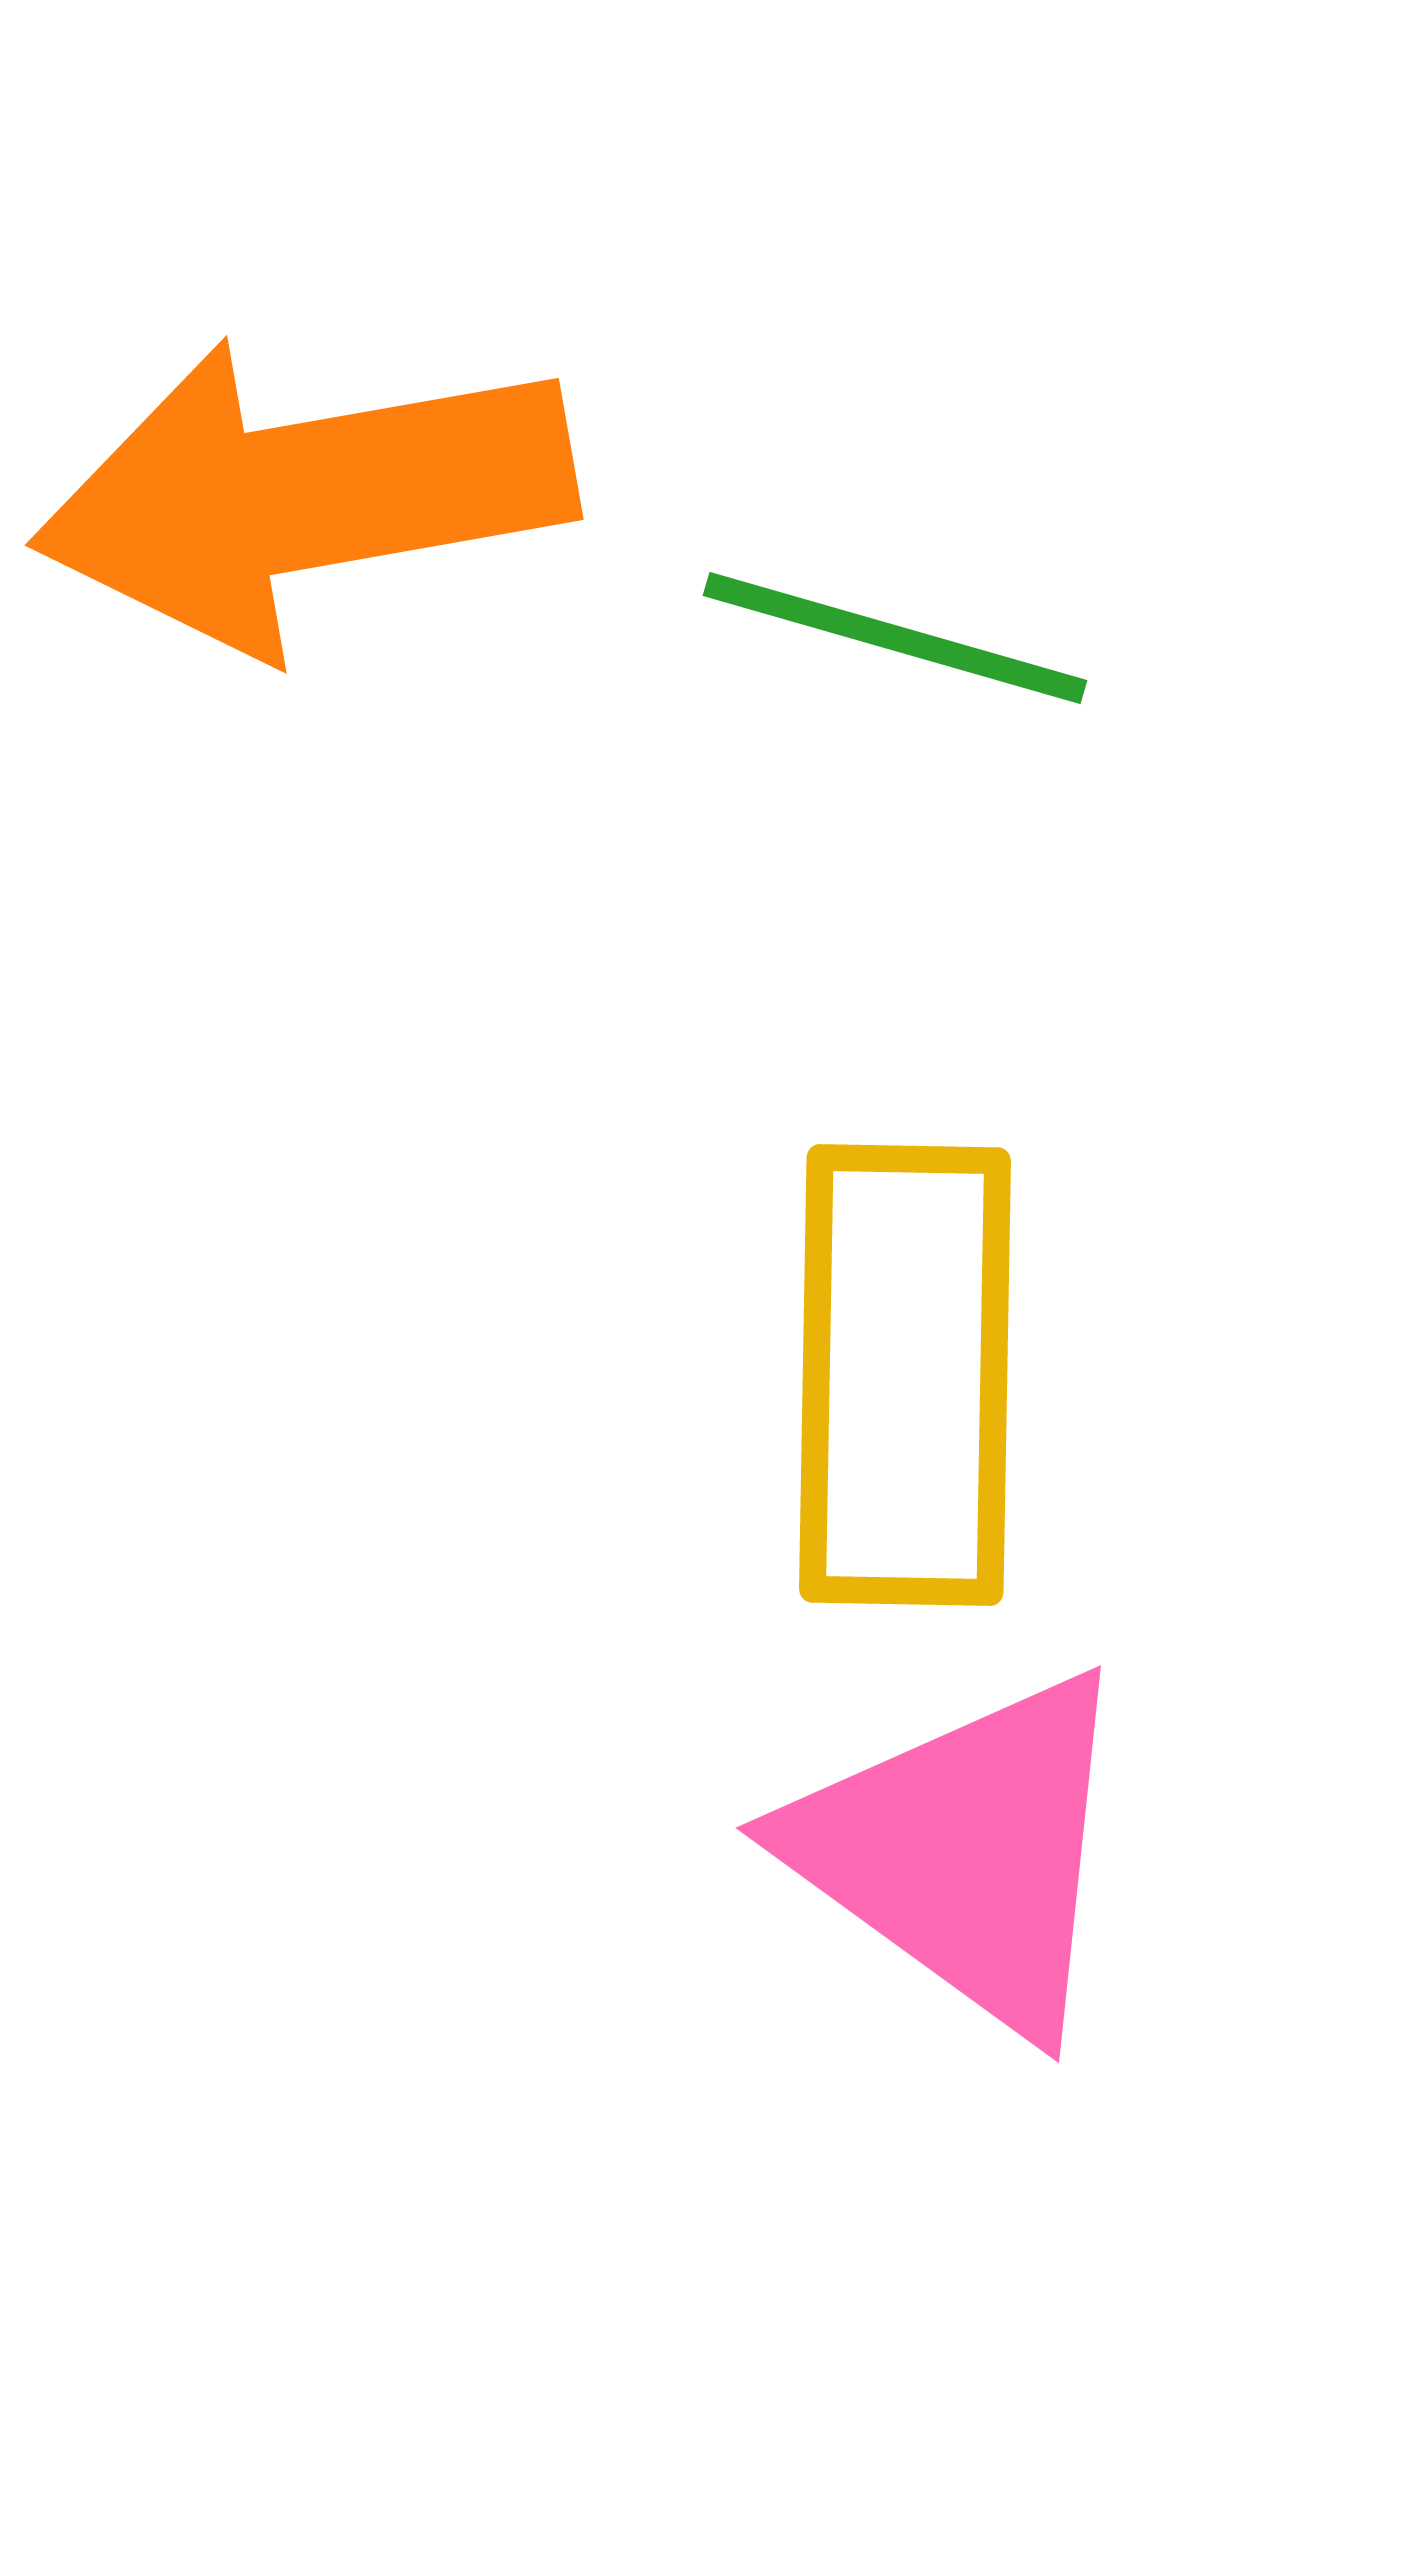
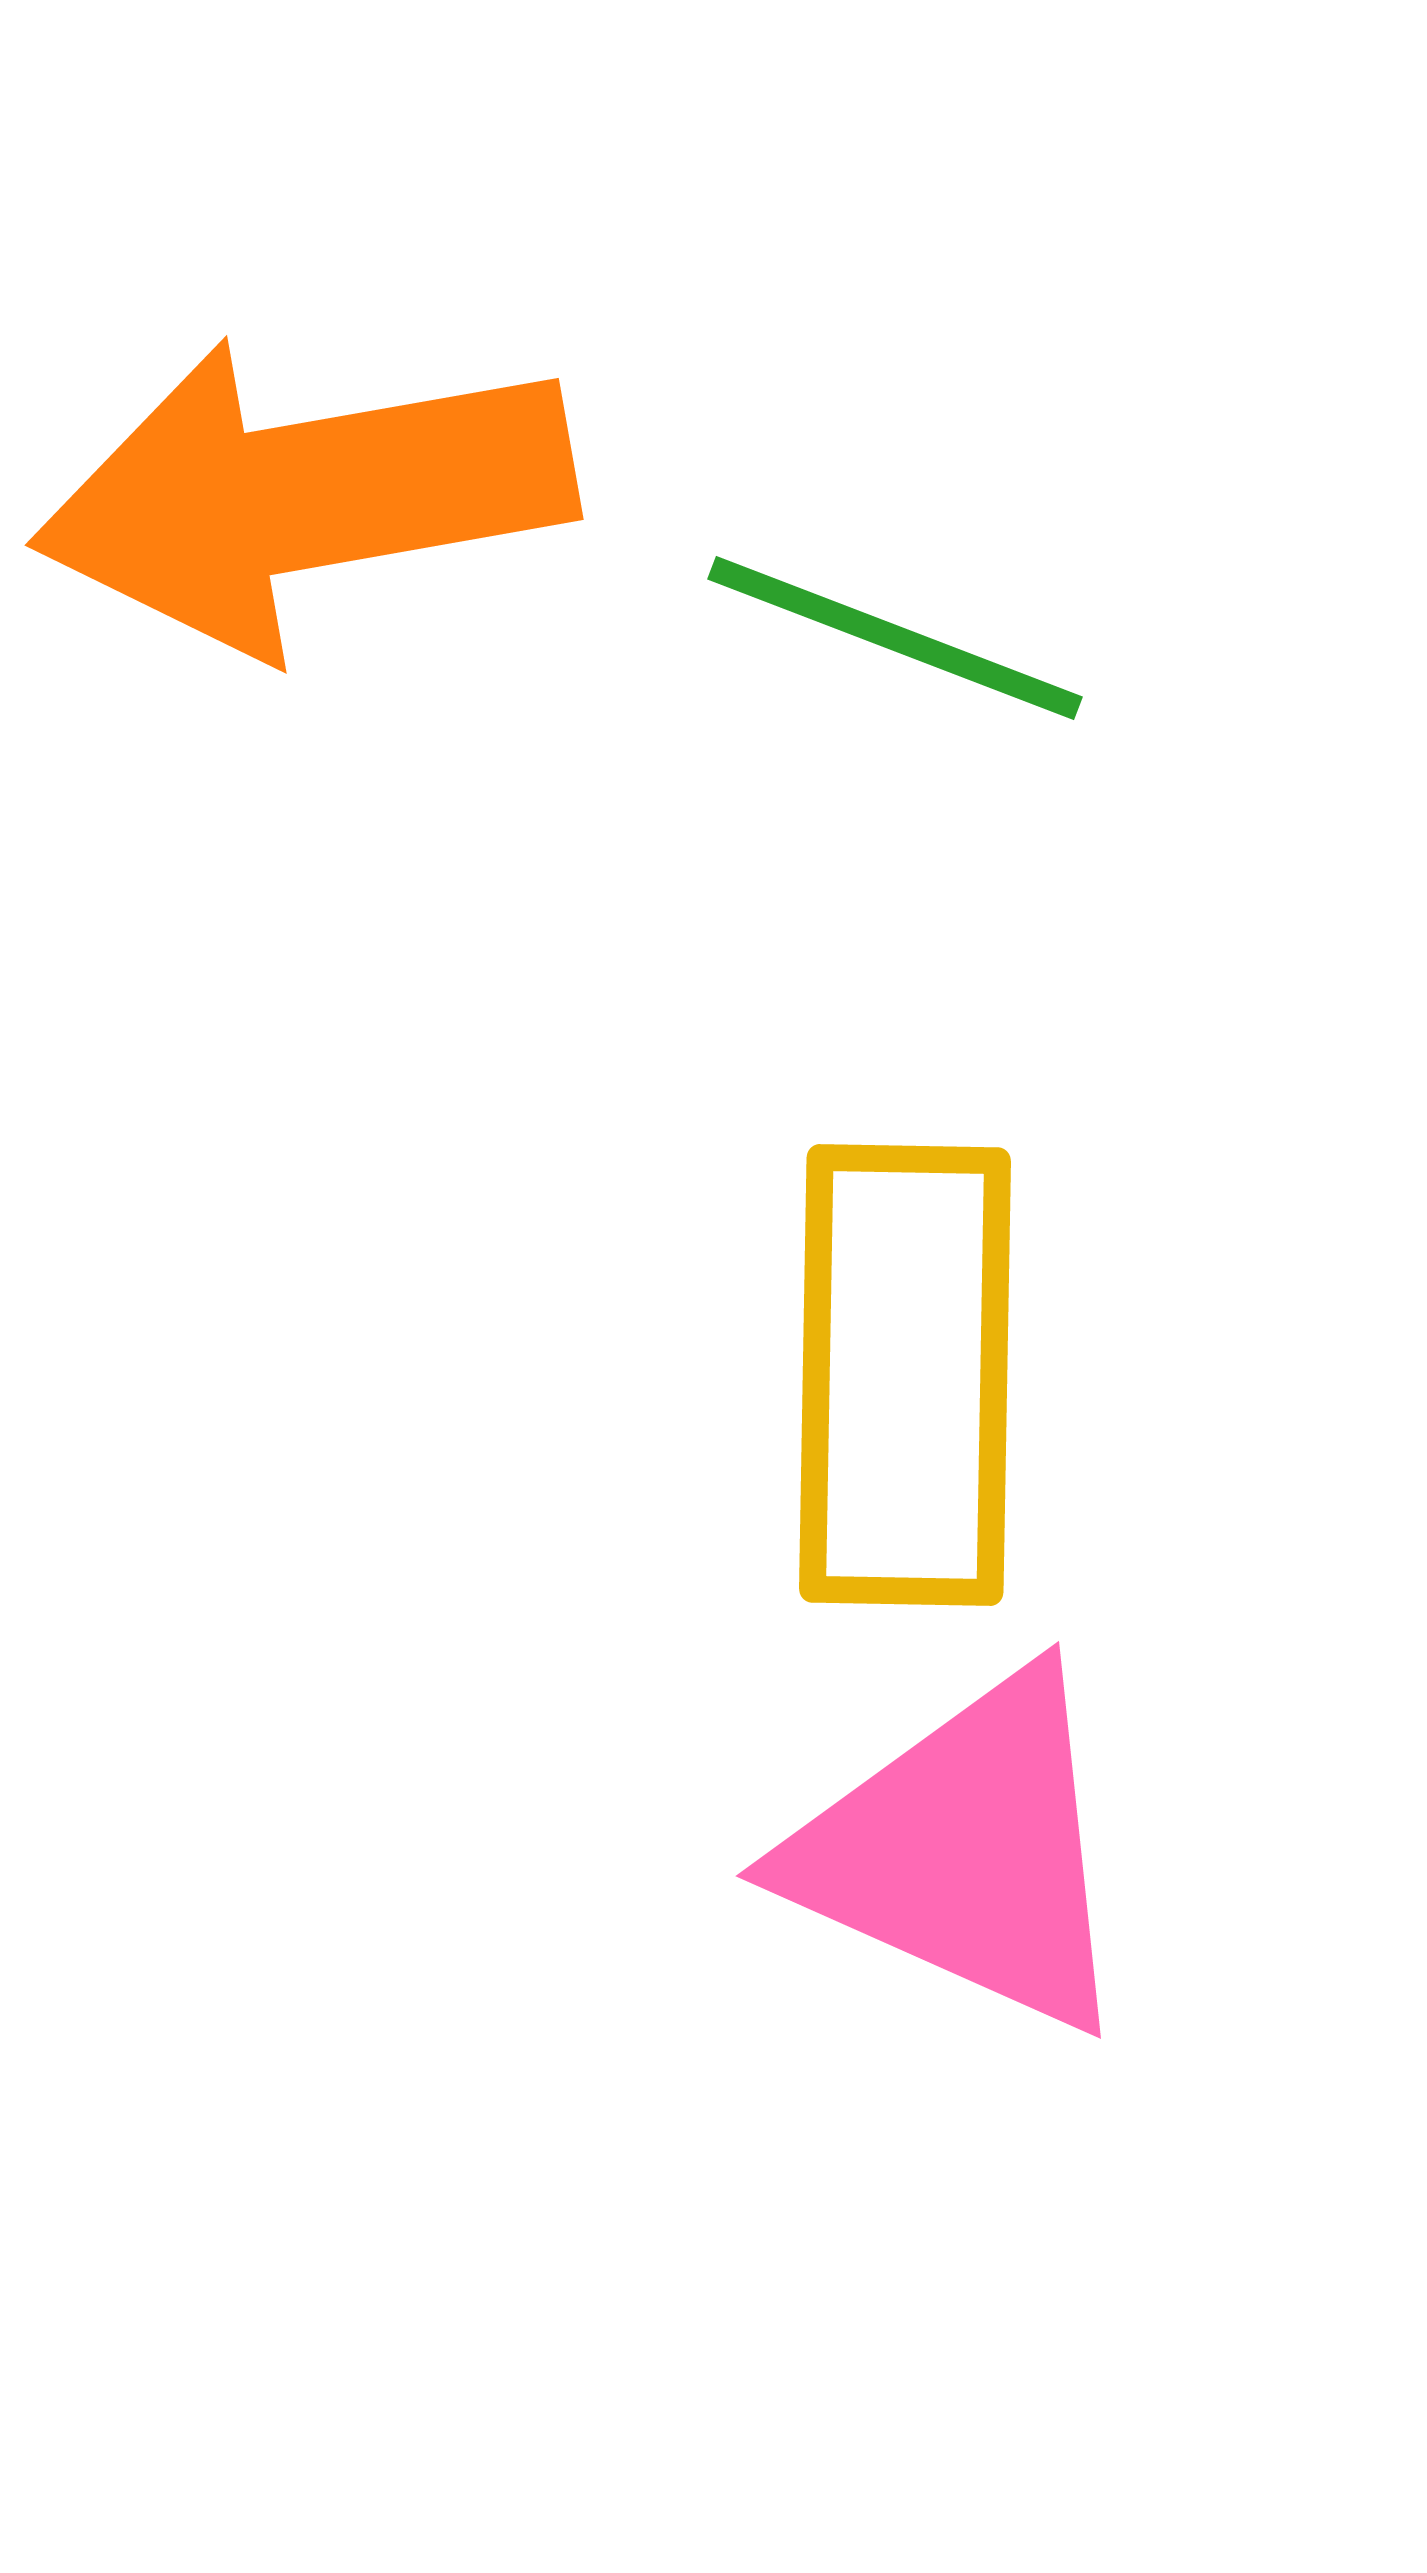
green line: rotated 5 degrees clockwise
pink triangle: rotated 12 degrees counterclockwise
